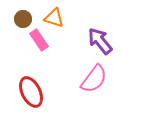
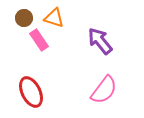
brown circle: moved 1 px right, 1 px up
pink semicircle: moved 10 px right, 11 px down
